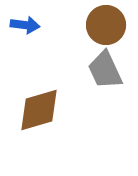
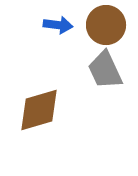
blue arrow: moved 33 px right
